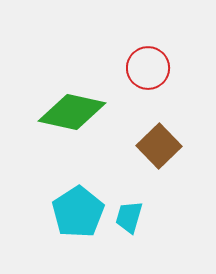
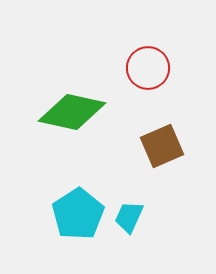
brown square: moved 3 px right; rotated 21 degrees clockwise
cyan pentagon: moved 2 px down
cyan trapezoid: rotated 8 degrees clockwise
